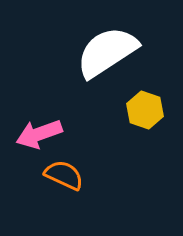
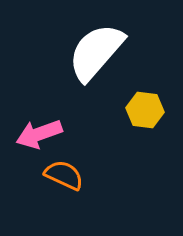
white semicircle: moved 11 px left; rotated 16 degrees counterclockwise
yellow hexagon: rotated 12 degrees counterclockwise
